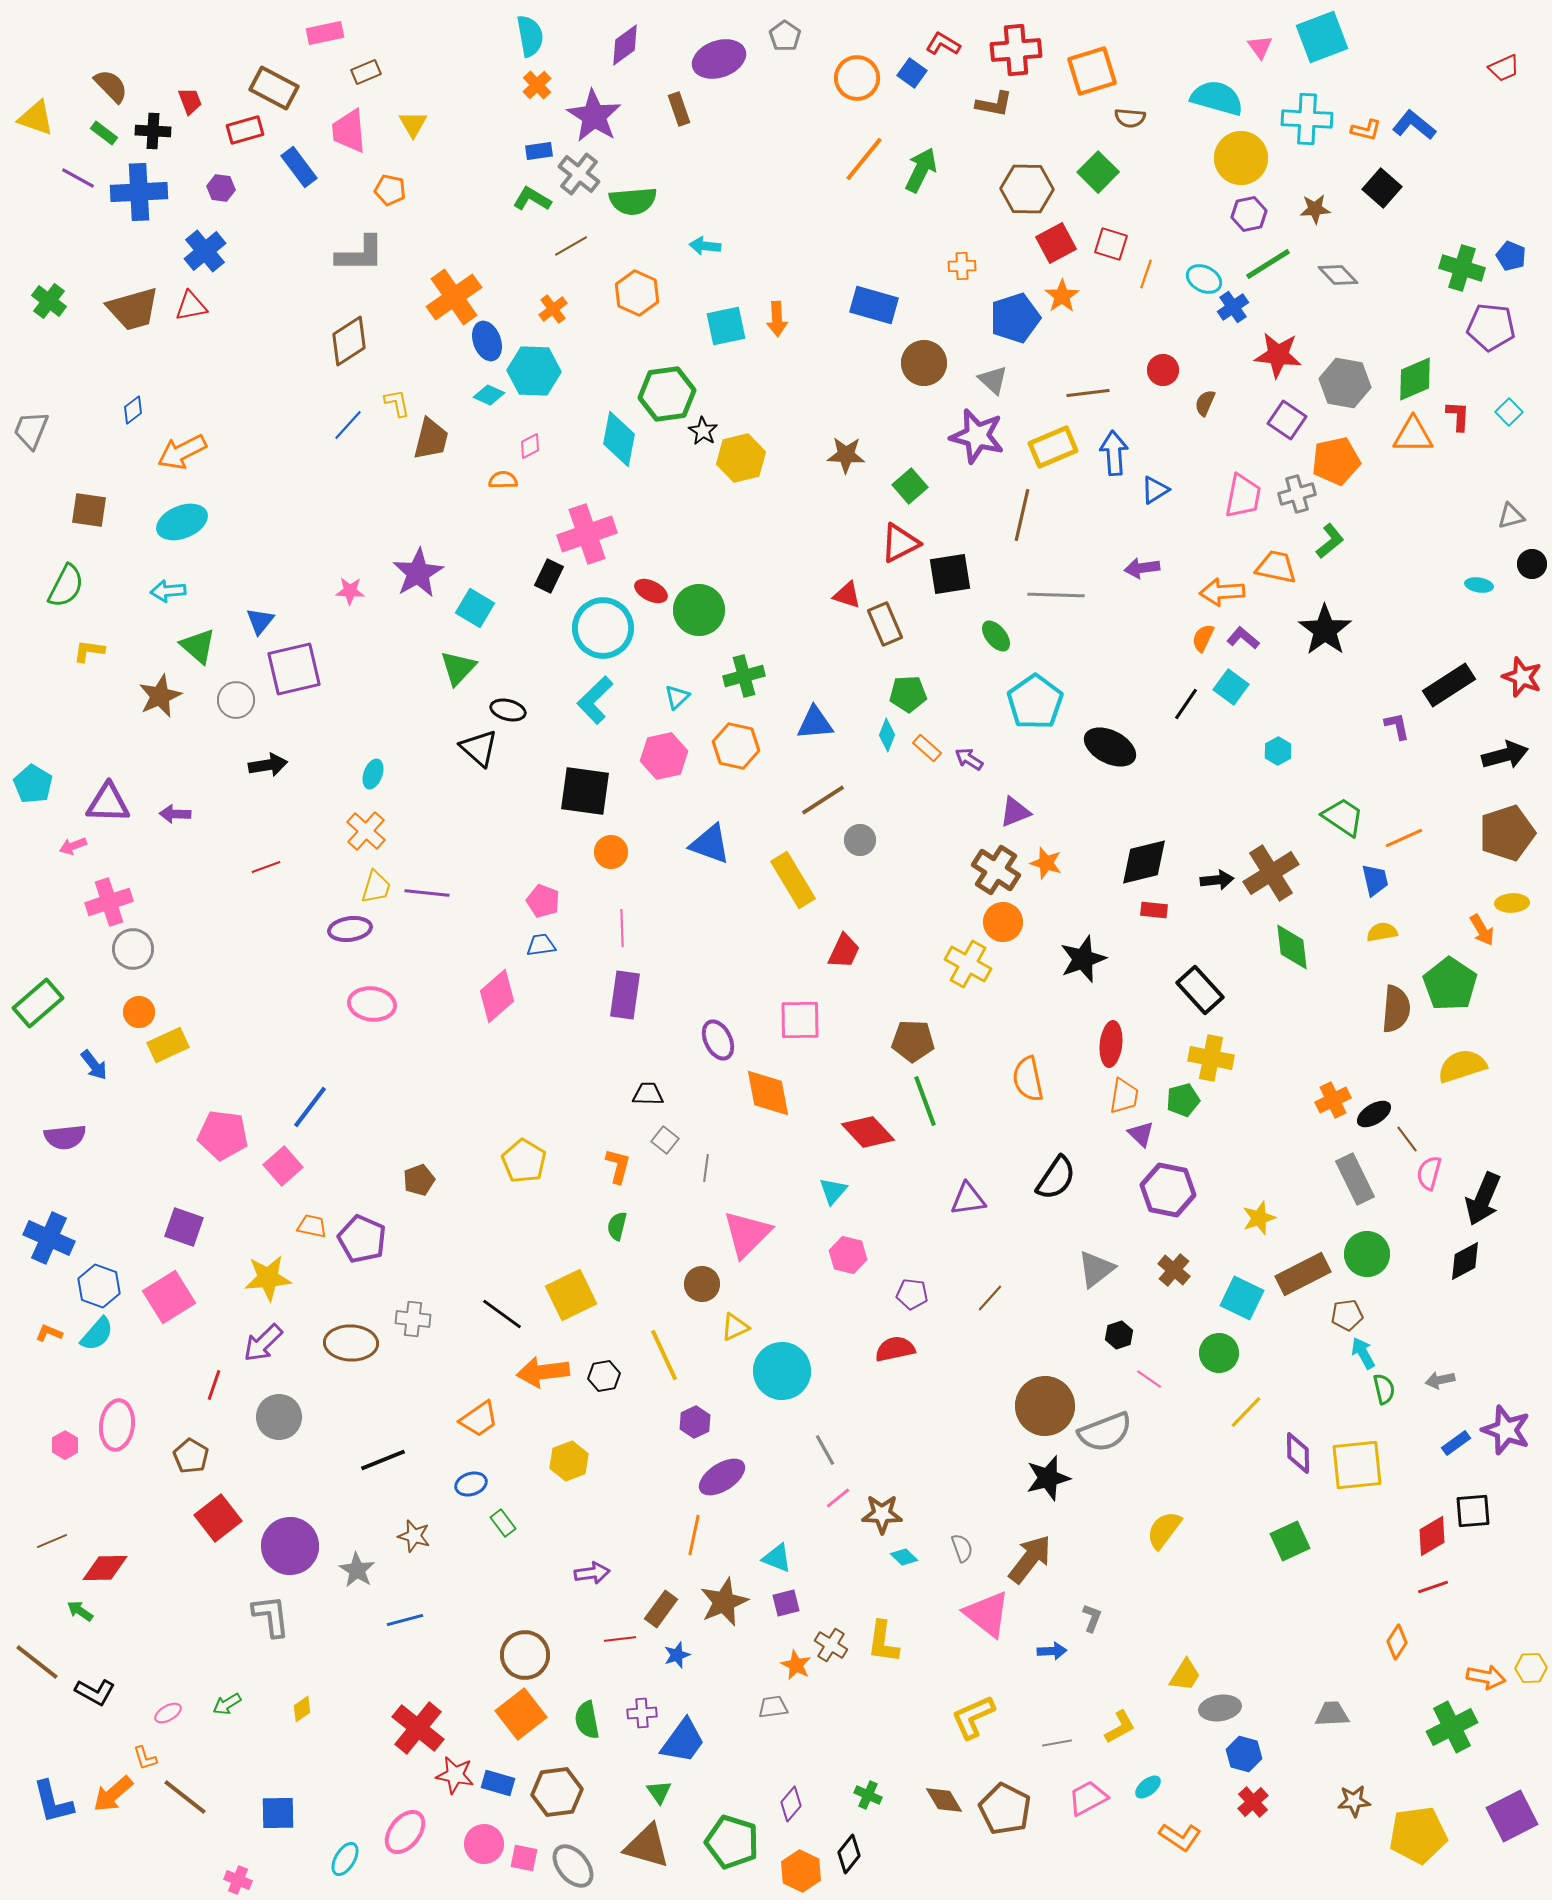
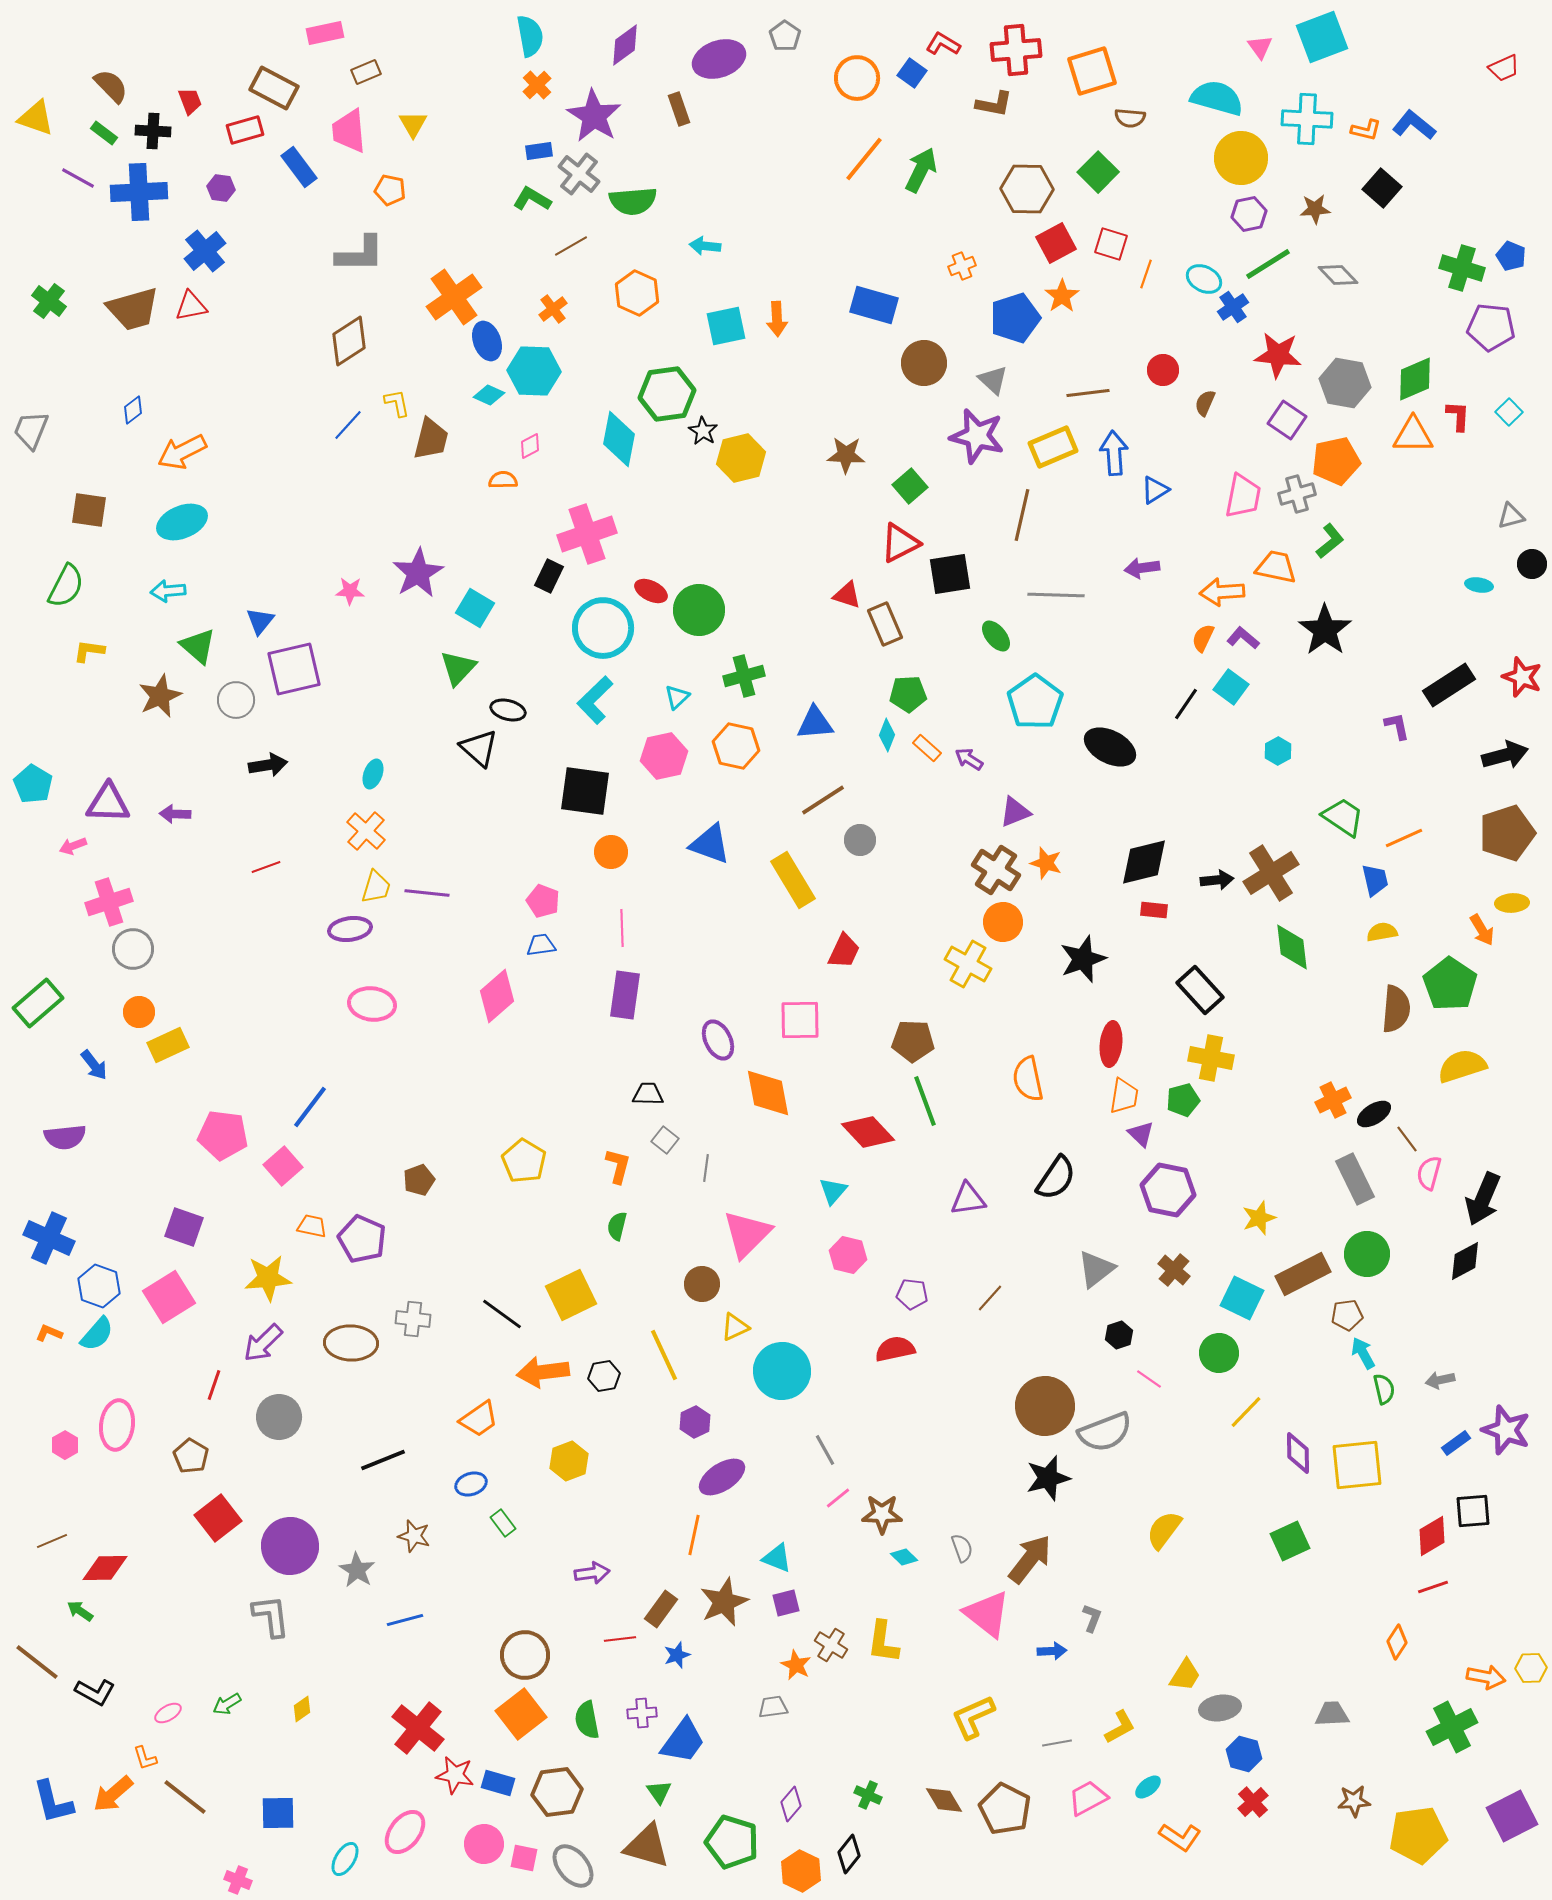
orange cross at (962, 266): rotated 20 degrees counterclockwise
